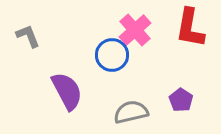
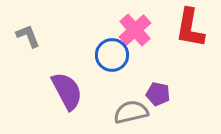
purple pentagon: moved 23 px left, 6 px up; rotated 20 degrees counterclockwise
